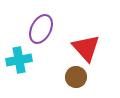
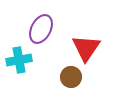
red triangle: rotated 16 degrees clockwise
brown circle: moved 5 px left
